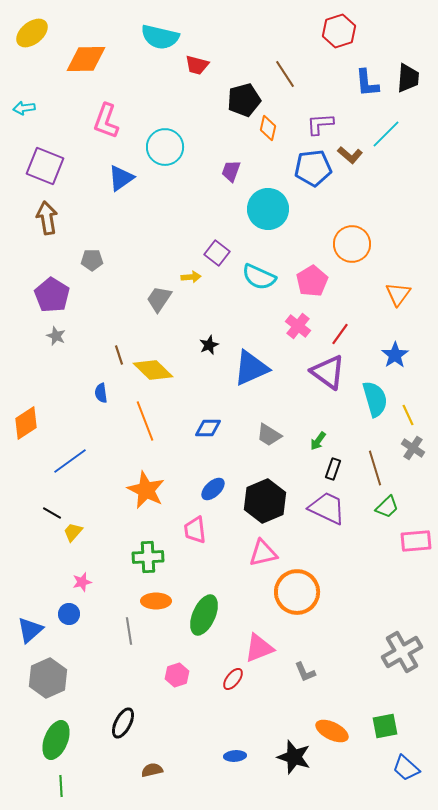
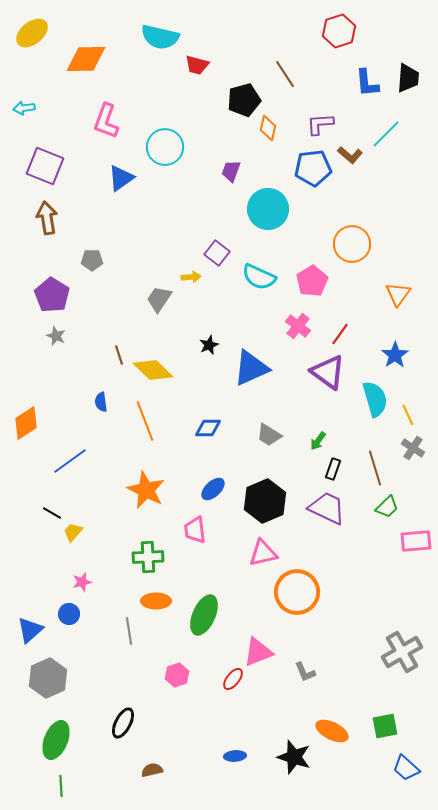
blue semicircle at (101, 393): moved 9 px down
pink triangle at (259, 648): moved 1 px left, 4 px down
